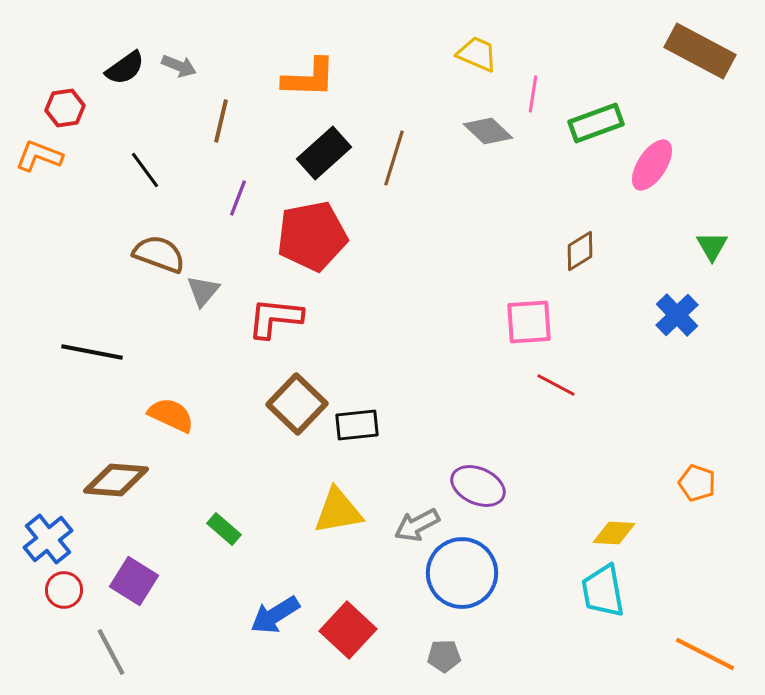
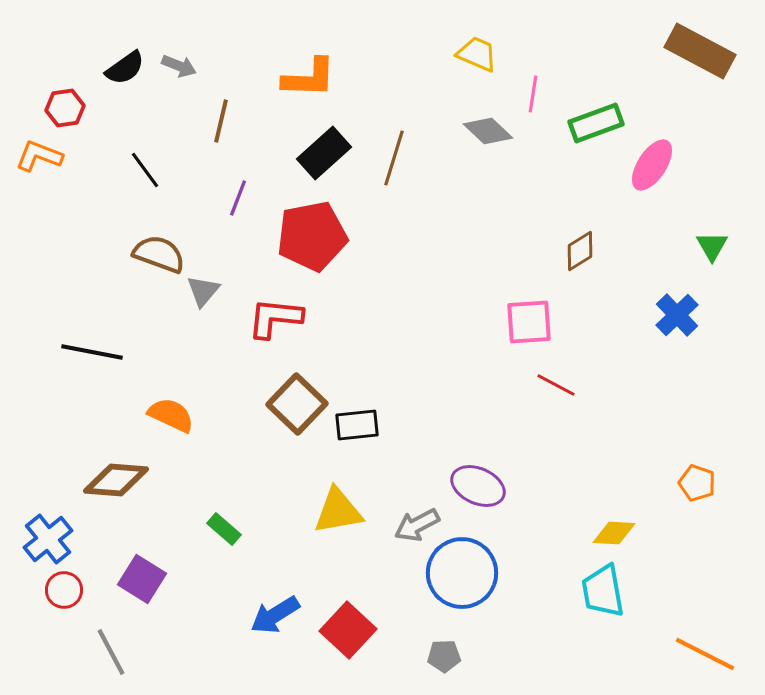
purple square at (134, 581): moved 8 px right, 2 px up
